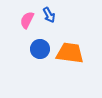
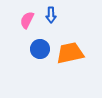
blue arrow: moved 2 px right; rotated 28 degrees clockwise
orange trapezoid: rotated 20 degrees counterclockwise
